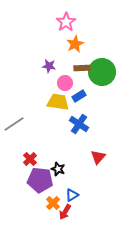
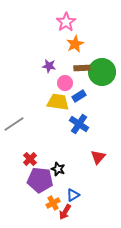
blue triangle: moved 1 px right
orange cross: rotated 16 degrees clockwise
